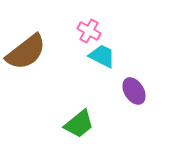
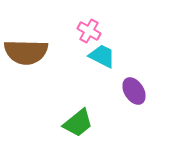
brown semicircle: rotated 39 degrees clockwise
green trapezoid: moved 1 px left, 1 px up
